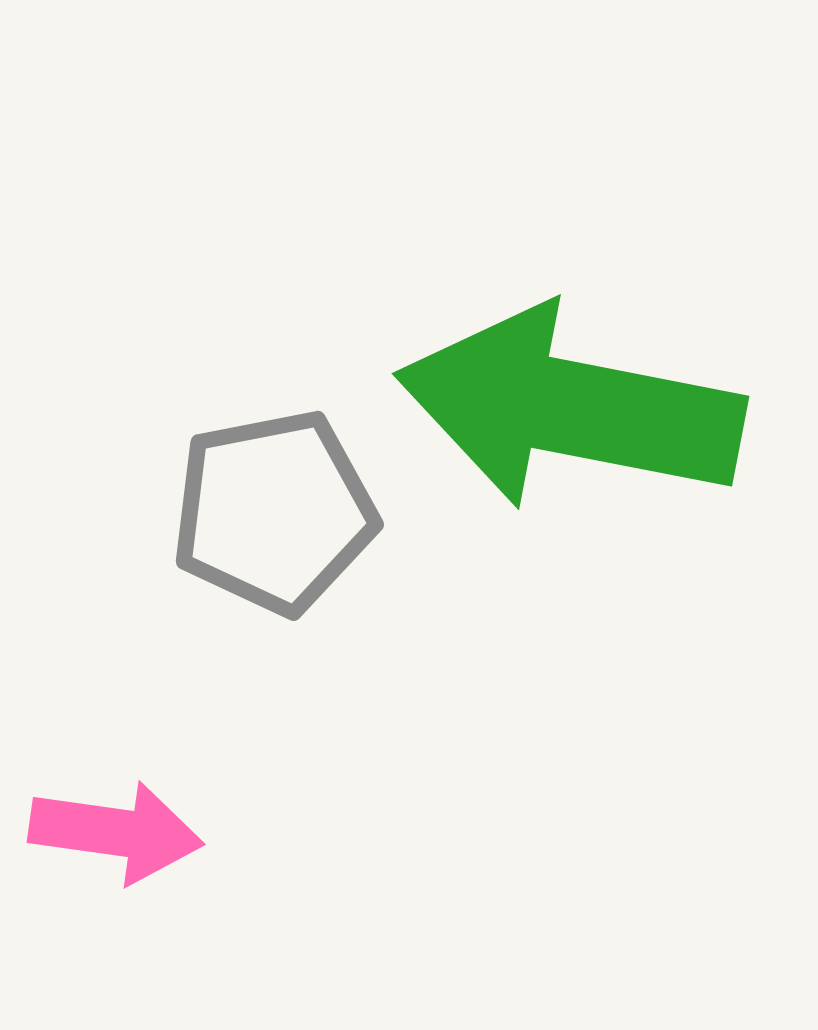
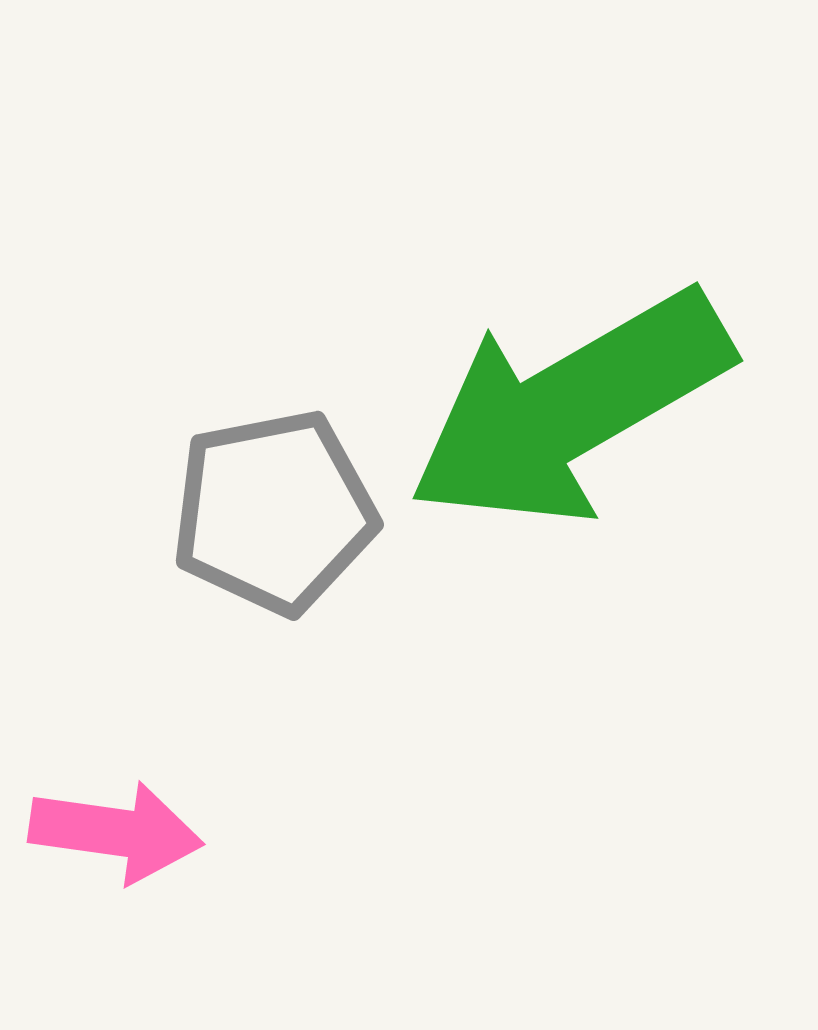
green arrow: rotated 41 degrees counterclockwise
